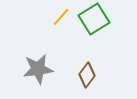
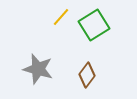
green square: moved 6 px down
gray star: rotated 24 degrees clockwise
